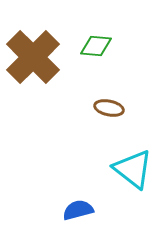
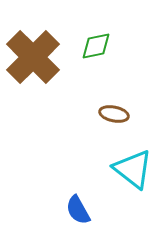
green diamond: rotated 16 degrees counterclockwise
brown ellipse: moved 5 px right, 6 px down
blue semicircle: rotated 104 degrees counterclockwise
